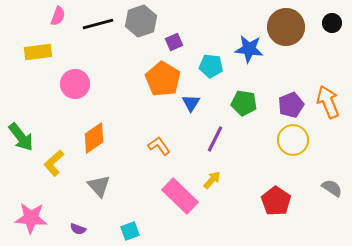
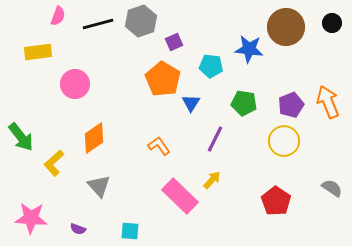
yellow circle: moved 9 px left, 1 px down
cyan square: rotated 24 degrees clockwise
